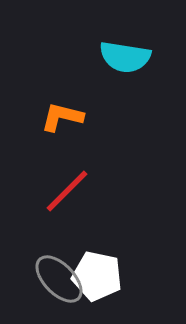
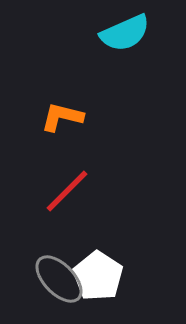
cyan semicircle: moved 24 px up; rotated 33 degrees counterclockwise
white pentagon: moved 1 px right; rotated 21 degrees clockwise
